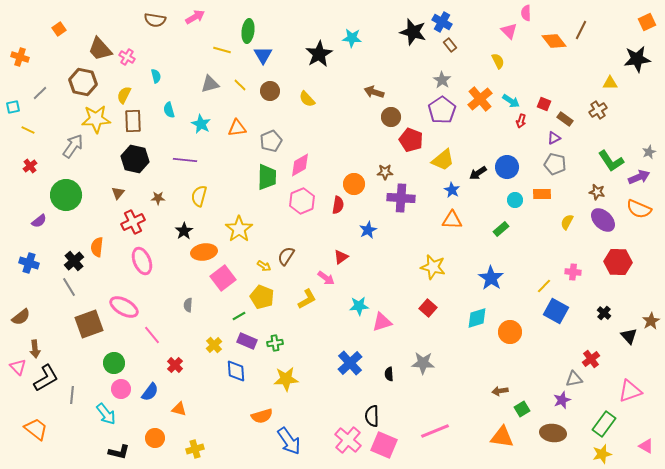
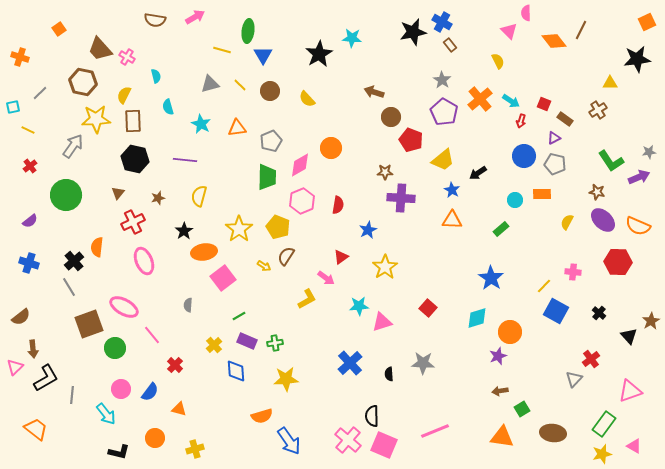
black star at (413, 32): rotated 28 degrees counterclockwise
cyan semicircle at (169, 110): moved 1 px left, 3 px up
purple pentagon at (442, 110): moved 2 px right, 2 px down; rotated 8 degrees counterclockwise
gray star at (649, 152): rotated 16 degrees clockwise
blue circle at (507, 167): moved 17 px right, 11 px up
orange circle at (354, 184): moved 23 px left, 36 px up
brown star at (158, 198): rotated 16 degrees counterclockwise
orange semicircle at (639, 209): moved 1 px left, 17 px down
purple semicircle at (39, 221): moved 9 px left
pink ellipse at (142, 261): moved 2 px right
yellow star at (433, 267): moved 48 px left; rotated 25 degrees clockwise
yellow pentagon at (262, 297): moved 16 px right, 70 px up
black cross at (604, 313): moved 5 px left
brown arrow at (35, 349): moved 2 px left
green circle at (114, 363): moved 1 px right, 15 px up
pink triangle at (18, 367): moved 3 px left; rotated 30 degrees clockwise
gray triangle at (574, 379): rotated 36 degrees counterclockwise
purple star at (562, 400): moved 64 px left, 44 px up
pink triangle at (646, 446): moved 12 px left
